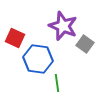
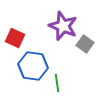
blue hexagon: moved 5 px left, 7 px down
